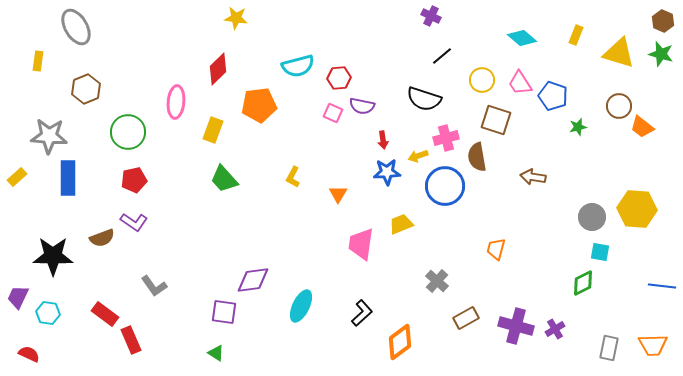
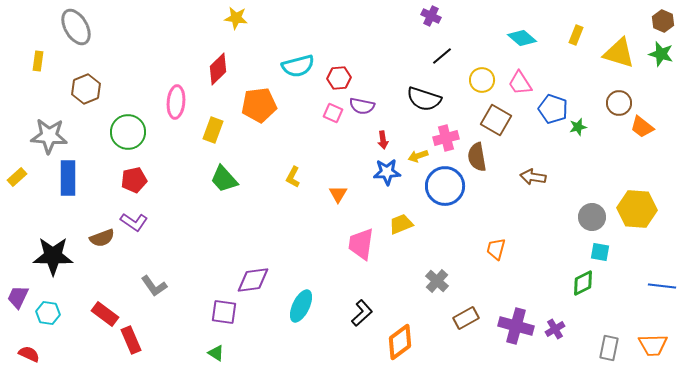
blue pentagon at (553, 96): moved 13 px down
brown circle at (619, 106): moved 3 px up
brown square at (496, 120): rotated 12 degrees clockwise
